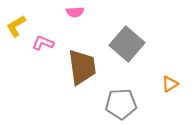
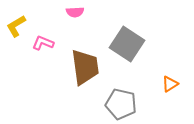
gray square: rotated 8 degrees counterclockwise
brown trapezoid: moved 3 px right
gray pentagon: rotated 16 degrees clockwise
